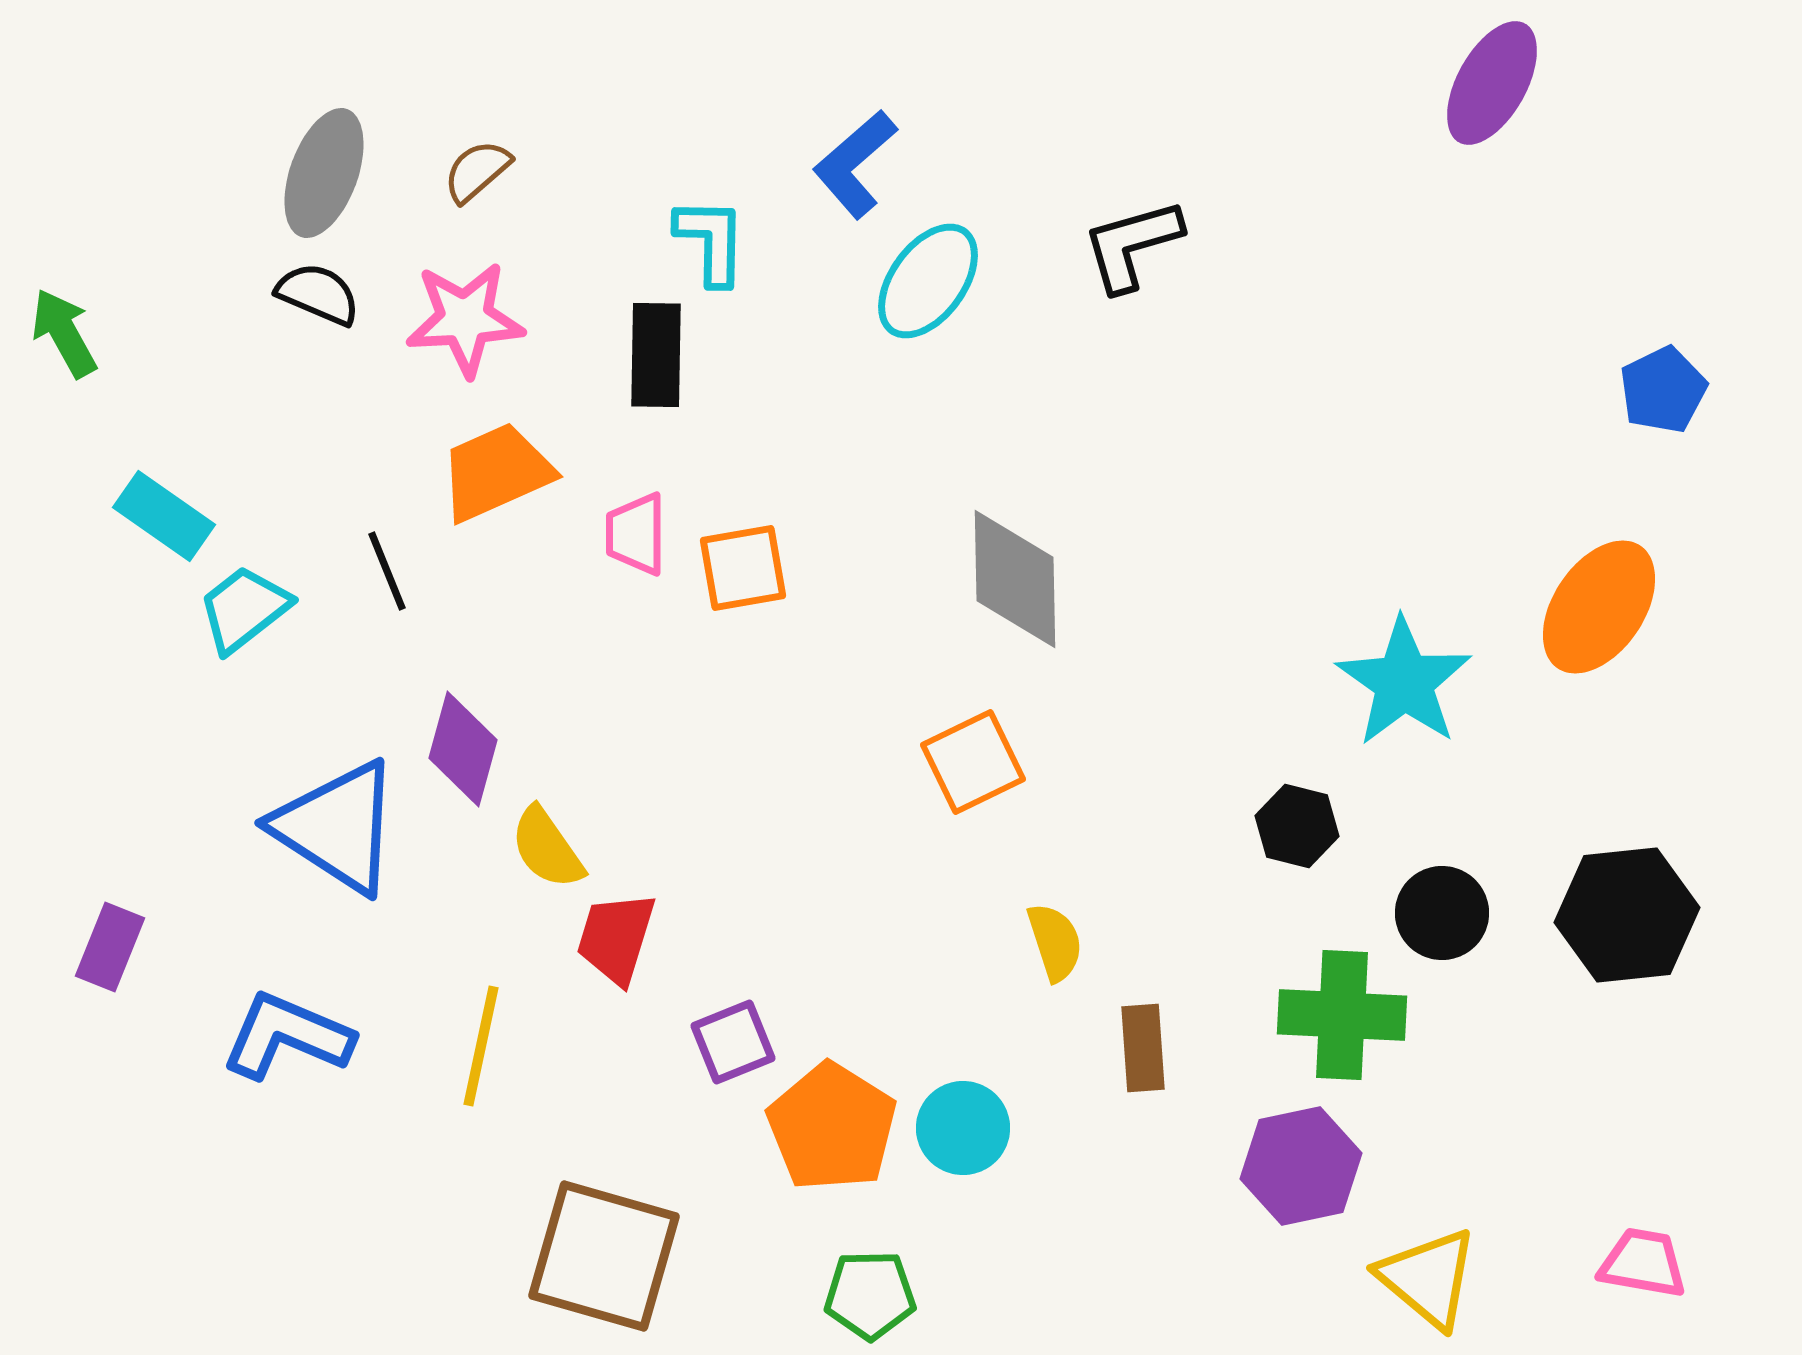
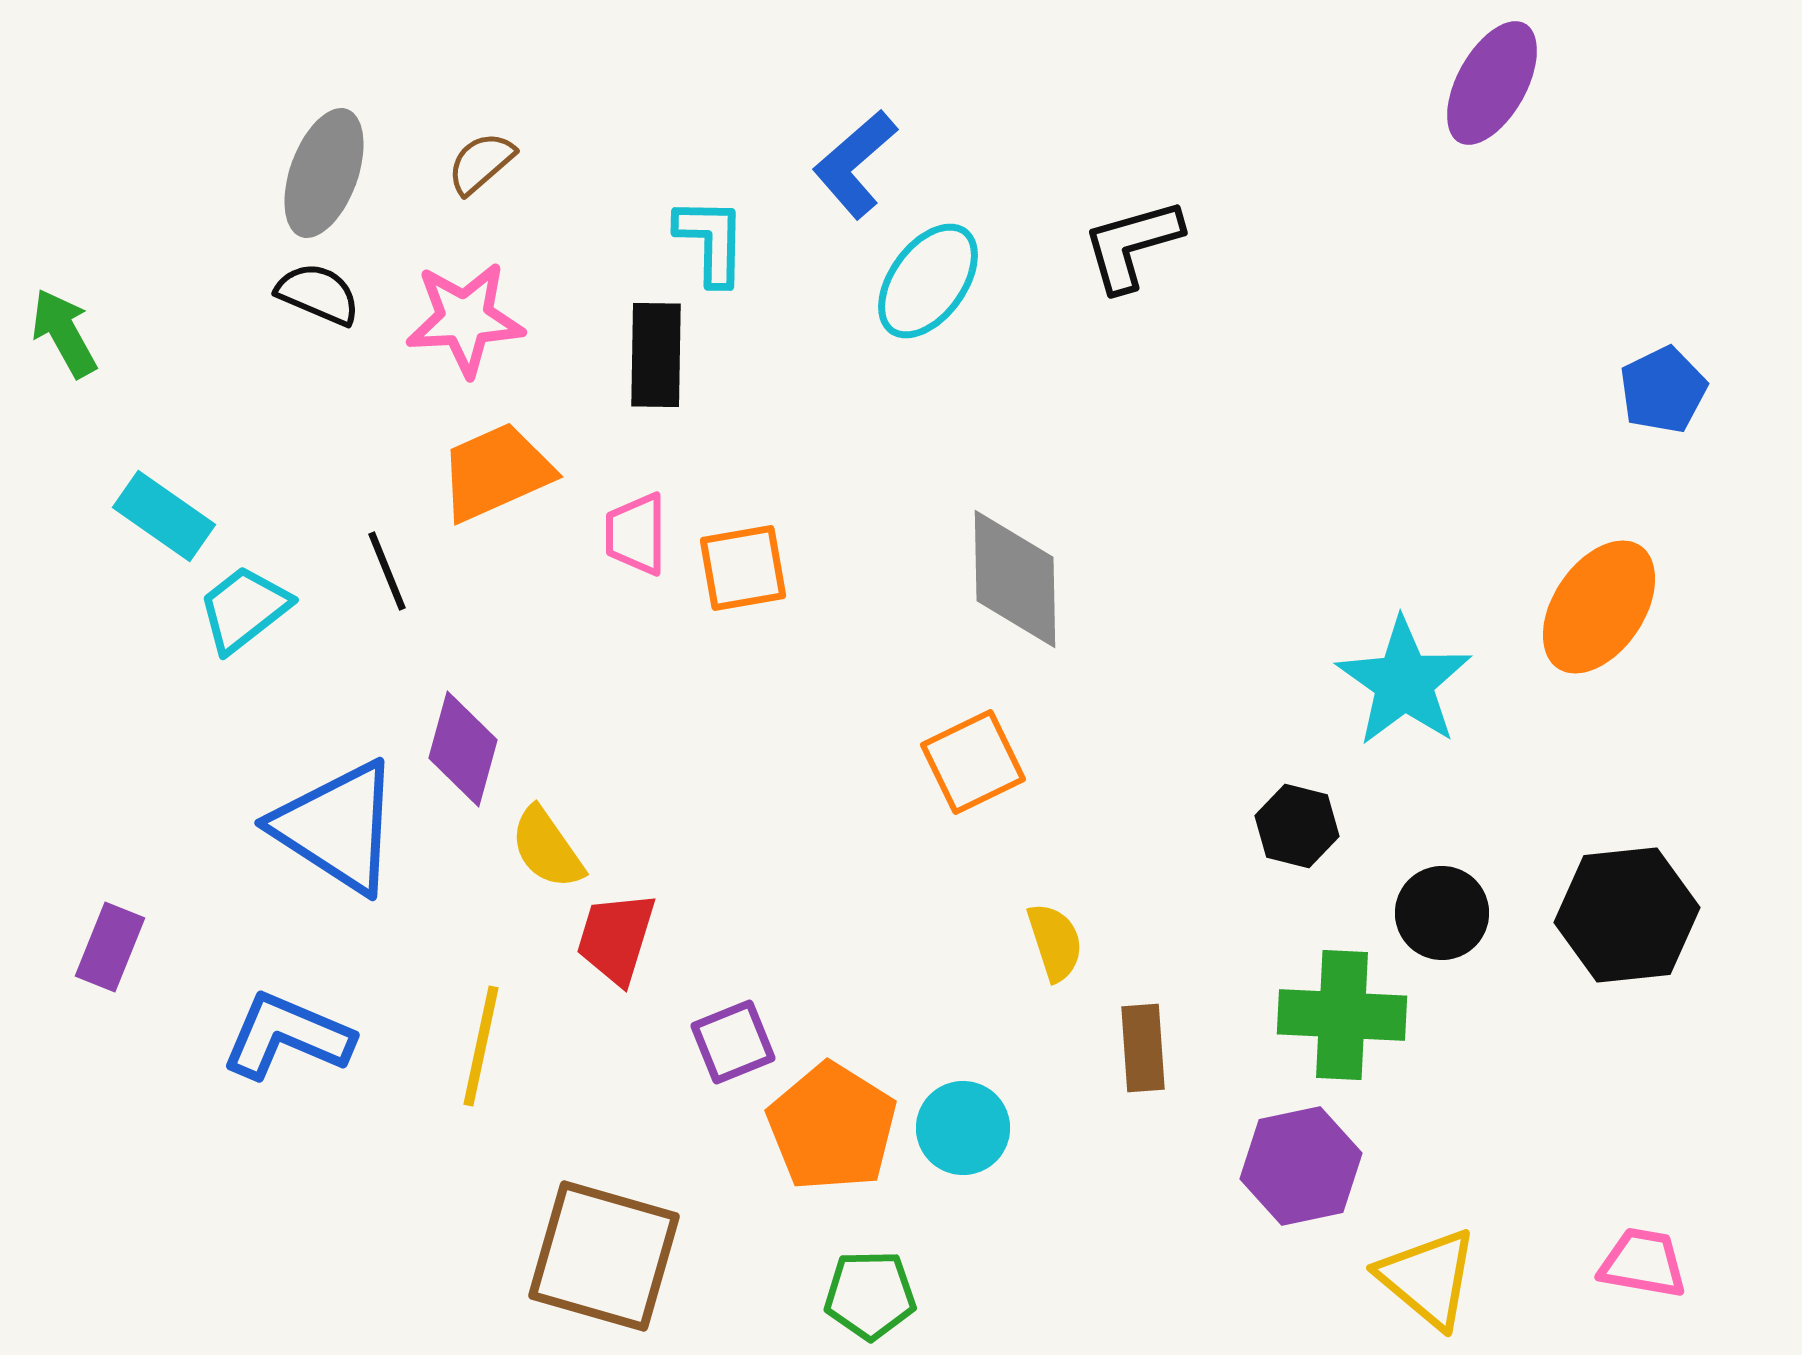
brown semicircle at (477, 171): moved 4 px right, 8 px up
